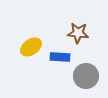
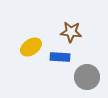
brown star: moved 7 px left, 1 px up
gray circle: moved 1 px right, 1 px down
